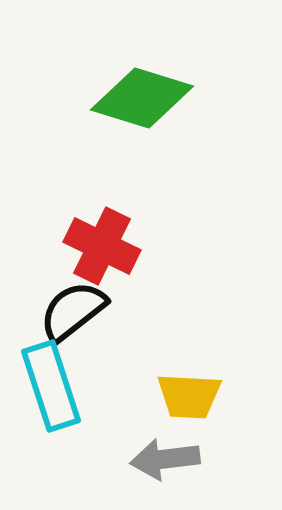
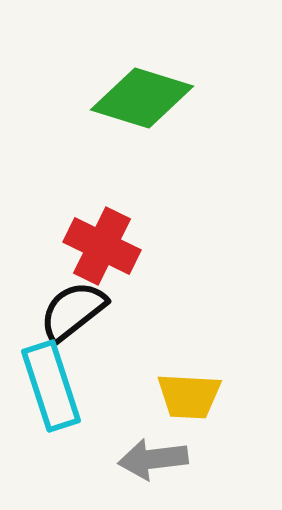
gray arrow: moved 12 px left
